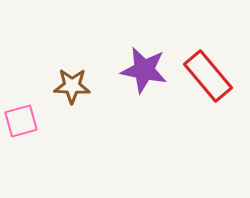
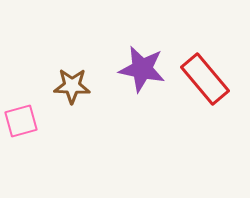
purple star: moved 2 px left, 1 px up
red rectangle: moved 3 px left, 3 px down
